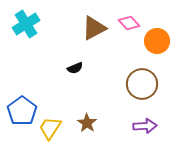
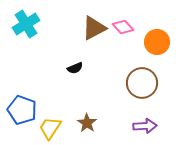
pink diamond: moved 6 px left, 4 px down
orange circle: moved 1 px down
brown circle: moved 1 px up
blue pentagon: moved 1 px up; rotated 16 degrees counterclockwise
